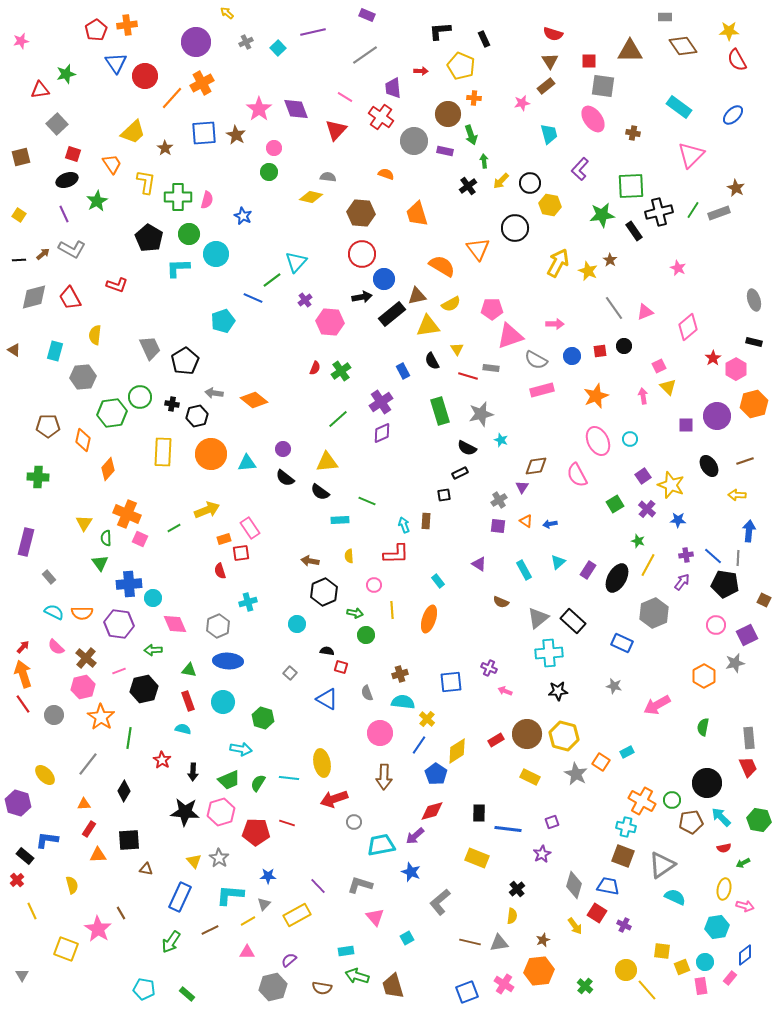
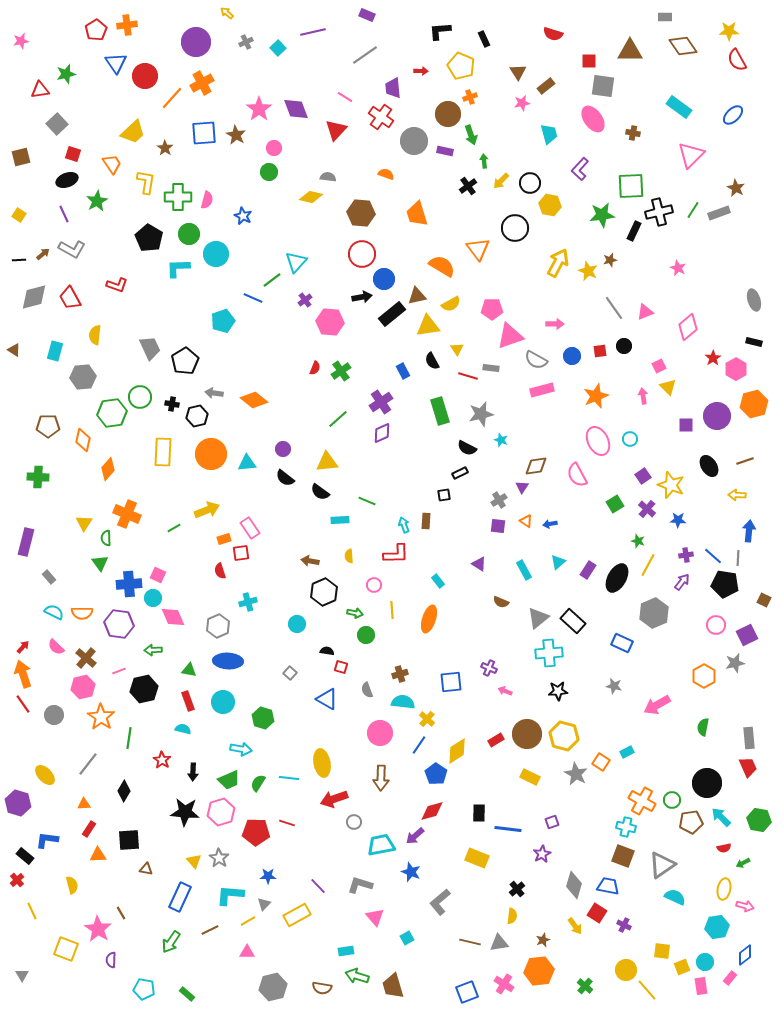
brown triangle at (550, 61): moved 32 px left, 11 px down
orange cross at (474, 98): moved 4 px left, 1 px up; rotated 24 degrees counterclockwise
black rectangle at (634, 231): rotated 60 degrees clockwise
brown star at (610, 260): rotated 24 degrees clockwise
pink square at (140, 539): moved 18 px right, 36 px down
pink diamond at (175, 624): moved 2 px left, 7 px up
gray semicircle at (367, 693): moved 3 px up
brown arrow at (384, 777): moved 3 px left, 1 px down
purple semicircle at (289, 960): moved 178 px left; rotated 49 degrees counterclockwise
